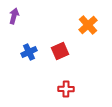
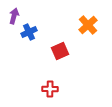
blue cross: moved 20 px up
red cross: moved 16 px left
